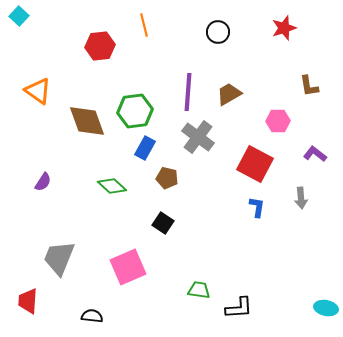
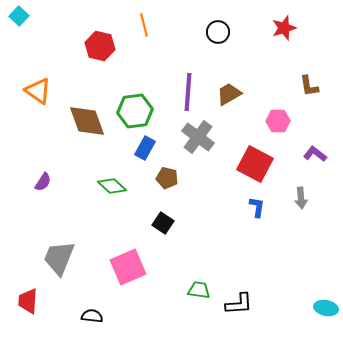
red hexagon: rotated 20 degrees clockwise
black L-shape: moved 4 px up
